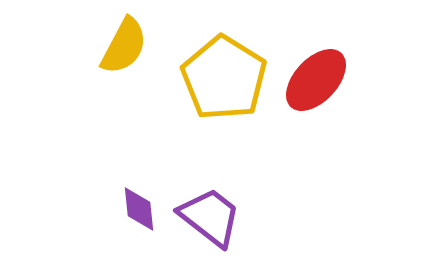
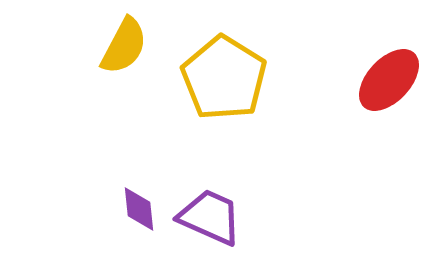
red ellipse: moved 73 px right
purple trapezoid: rotated 14 degrees counterclockwise
